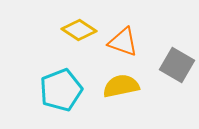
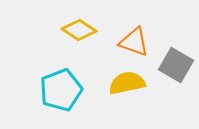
orange triangle: moved 11 px right
gray square: moved 1 px left
yellow semicircle: moved 6 px right, 3 px up
